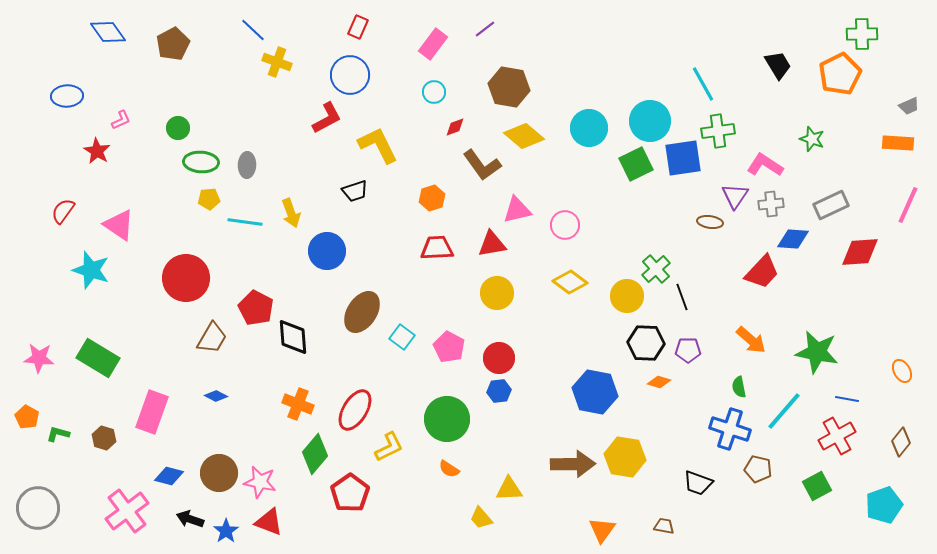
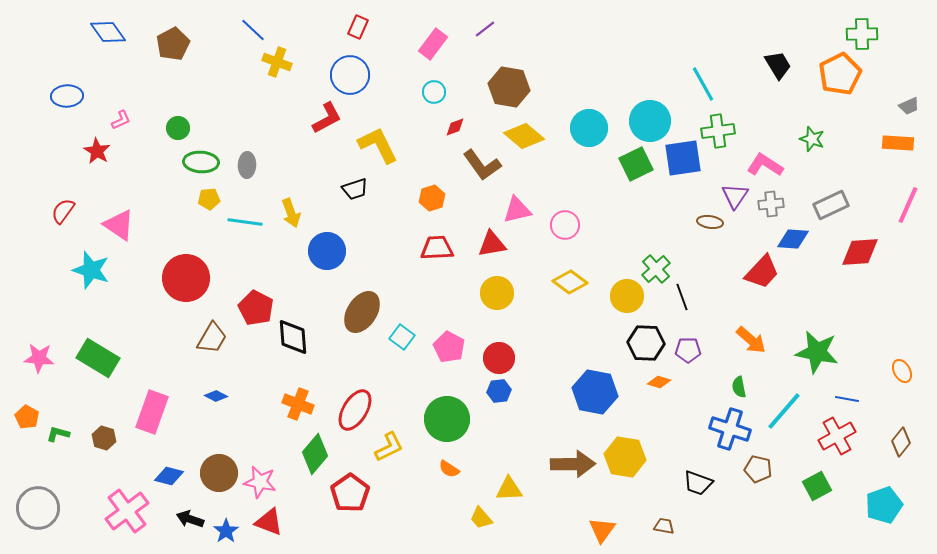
black trapezoid at (355, 191): moved 2 px up
